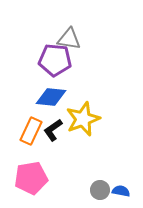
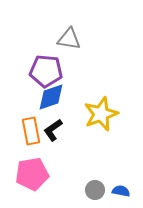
purple pentagon: moved 9 px left, 11 px down
blue diamond: rotated 24 degrees counterclockwise
yellow star: moved 18 px right, 5 px up
orange rectangle: rotated 36 degrees counterclockwise
pink pentagon: moved 1 px right, 4 px up
gray circle: moved 5 px left
